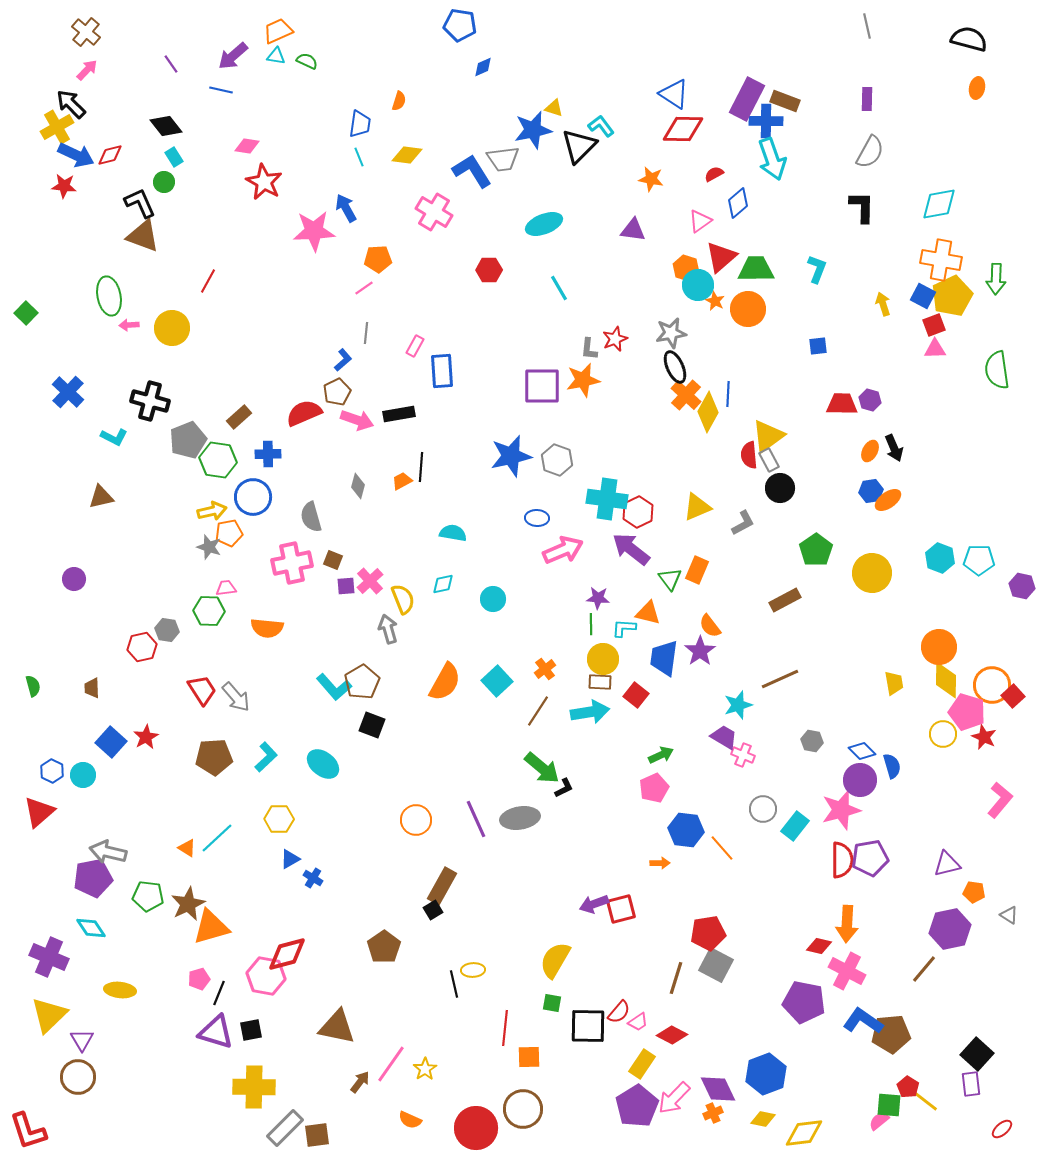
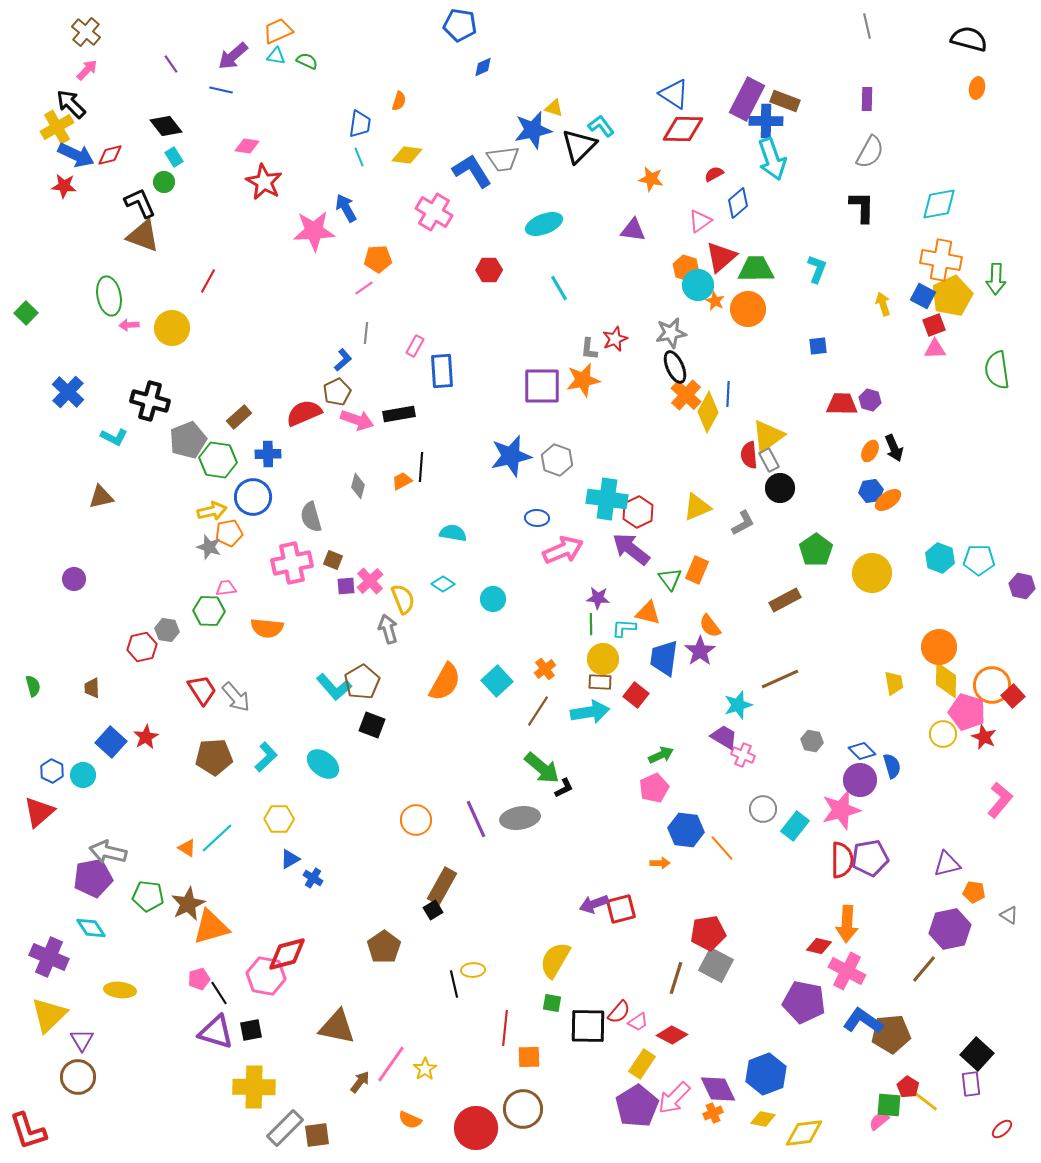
cyan diamond at (443, 584): rotated 45 degrees clockwise
black line at (219, 993): rotated 55 degrees counterclockwise
